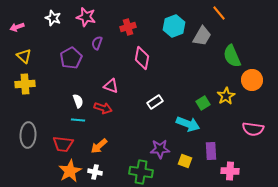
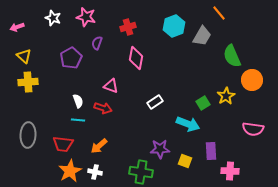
pink diamond: moved 6 px left
yellow cross: moved 3 px right, 2 px up
